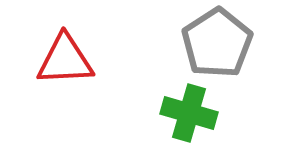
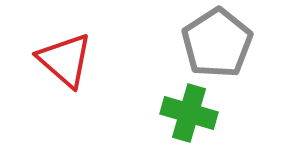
red triangle: rotated 44 degrees clockwise
